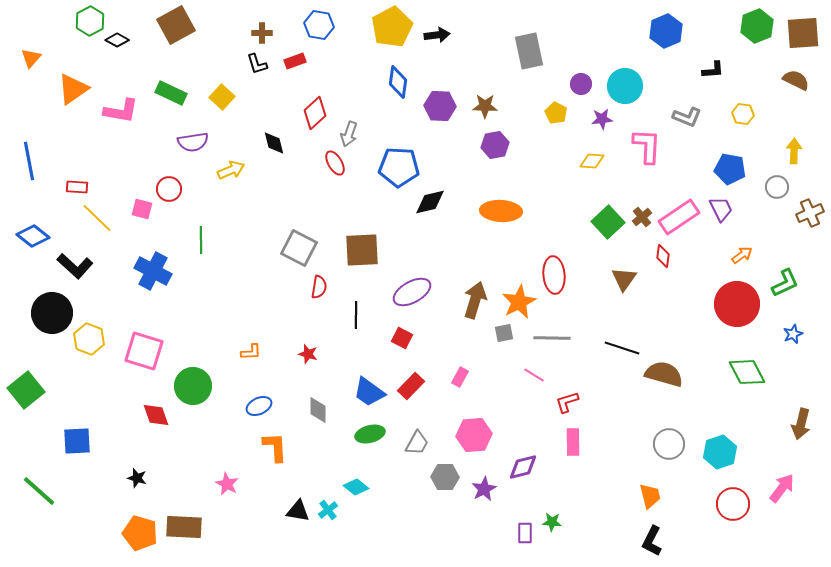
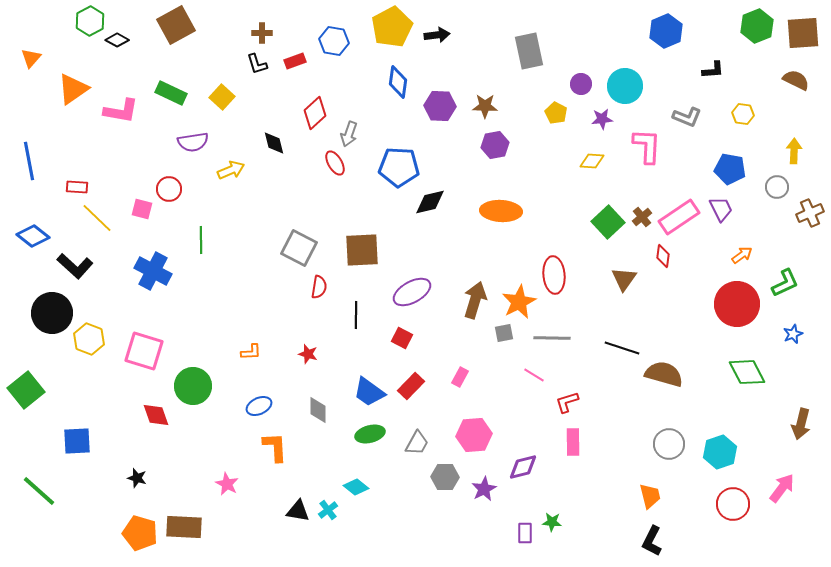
blue hexagon at (319, 25): moved 15 px right, 16 px down
